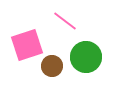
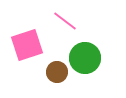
green circle: moved 1 px left, 1 px down
brown circle: moved 5 px right, 6 px down
